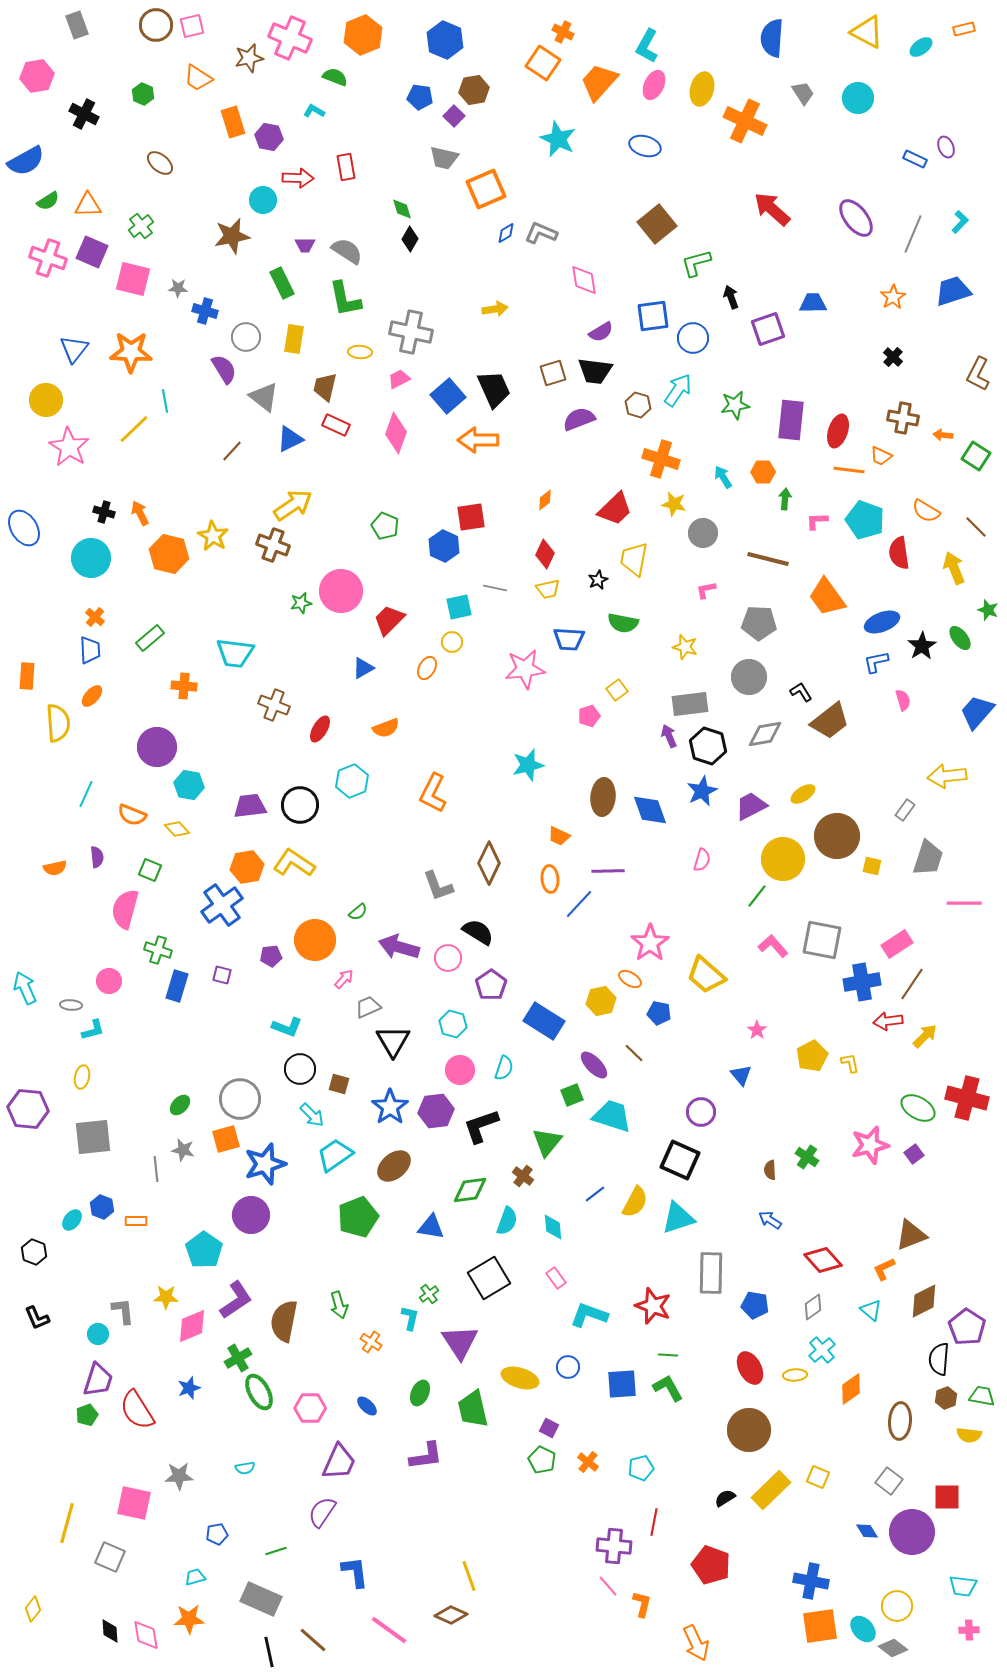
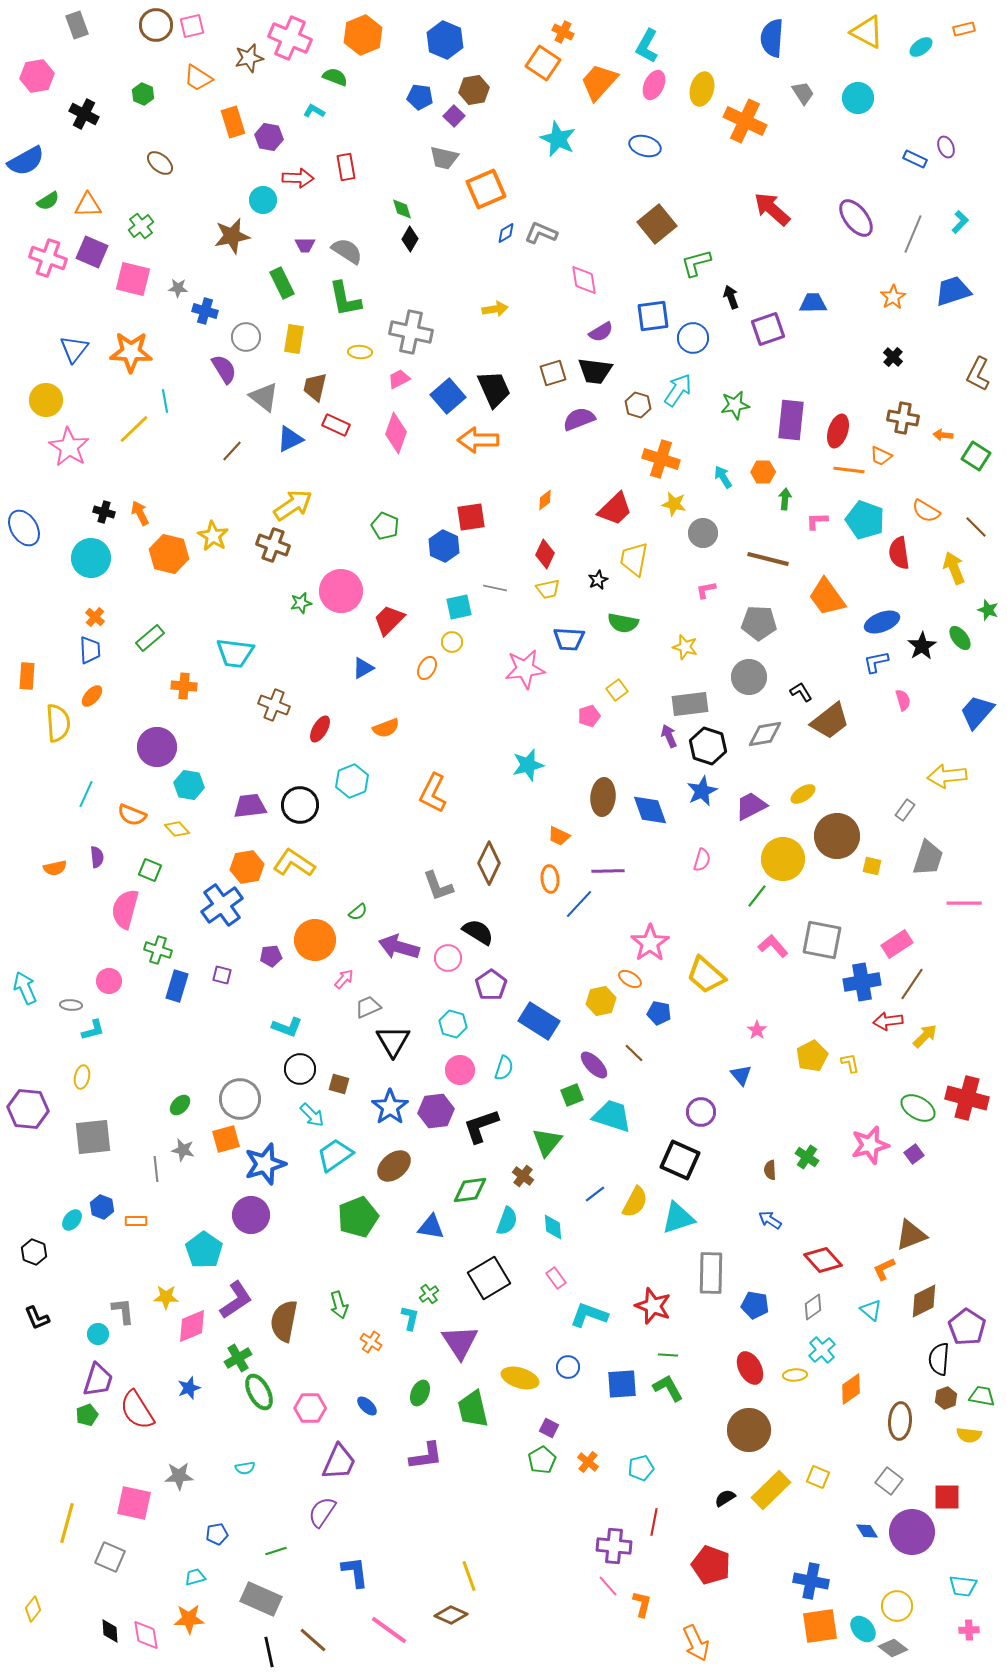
brown trapezoid at (325, 387): moved 10 px left
blue rectangle at (544, 1021): moved 5 px left
green pentagon at (542, 1460): rotated 16 degrees clockwise
